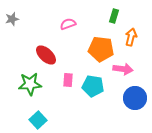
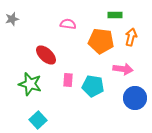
green rectangle: moved 1 px right, 1 px up; rotated 72 degrees clockwise
pink semicircle: rotated 28 degrees clockwise
orange pentagon: moved 8 px up
green star: rotated 20 degrees clockwise
